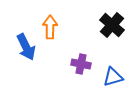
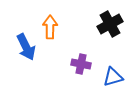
black cross: moved 2 px left, 1 px up; rotated 20 degrees clockwise
